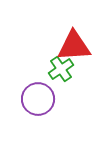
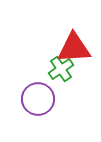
red triangle: moved 2 px down
